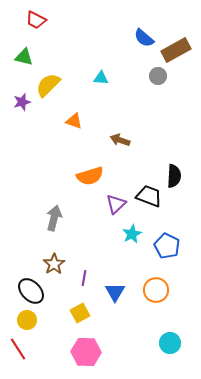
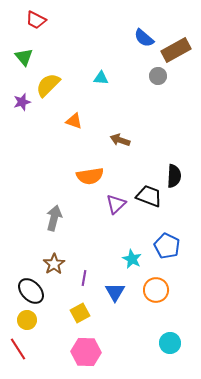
green triangle: rotated 36 degrees clockwise
orange semicircle: rotated 8 degrees clockwise
cyan star: moved 25 px down; rotated 18 degrees counterclockwise
